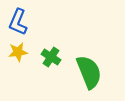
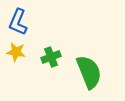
yellow star: moved 2 px left; rotated 18 degrees clockwise
green cross: rotated 36 degrees clockwise
